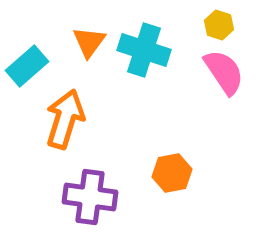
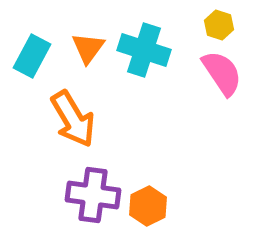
orange triangle: moved 1 px left, 6 px down
cyan rectangle: moved 5 px right, 10 px up; rotated 21 degrees counterclockwise
pink semicircle: moved 2 px left, 1 px down
orange arrow: moved 8 px right; rotated 132 degrees clockwise
orange hexagon: moved 24 px left, 33 px down; rotated 15 degrees counterclockwise
purple cross: moved 3 px right, 2 px up
